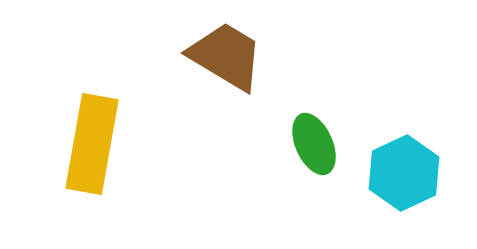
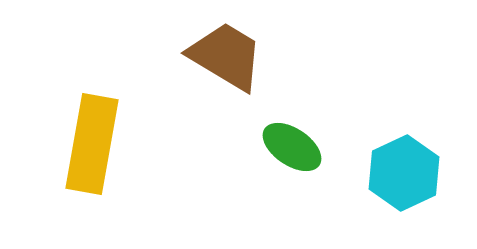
green ellipse: moved 22 px left, 3 px down; rotated 32 degrees counterclockwise
